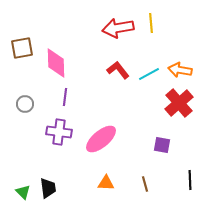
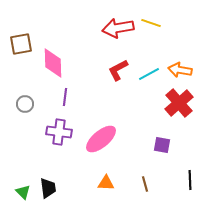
yellow line: rotated 66 degrees counterclockwise
brown square: moved 1 px left, 4 px up
pink diamond: moved 3 px left
red L-shape: rotated 80 degrees counterclockwise
